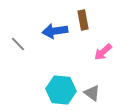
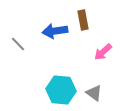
gray triangle: moved 2 px right
